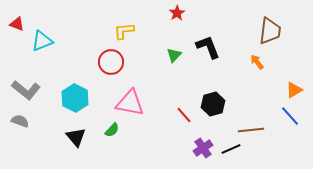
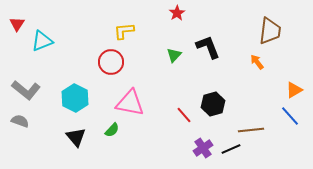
red triangle: rotated 42 degrees clockwise
